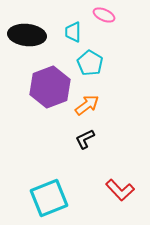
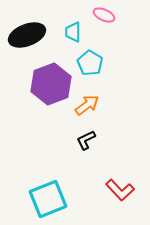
black ellipse: rotated 27 degrees counterclockwise
purple hexagon: moved 1 px right, 3 px up
black L-shape: moved 1 px right, 1 px down
cyan square: moved 1 px left, 1 px down
